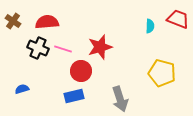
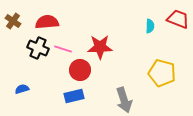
red star: rotated 15 degrees clockwise
red circle: moved 1 px left, 1 px up
gray arrow: moved 4 px right, 1 px down
